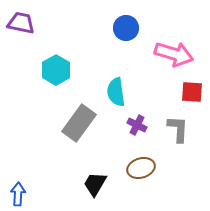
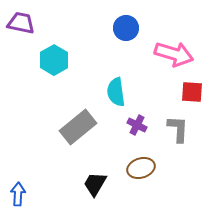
cyan hexagon: moved 2 px left, 10 px up
gray rectangle: moved 1 px left, 4 px down; rotated 15 degrees clockwise
